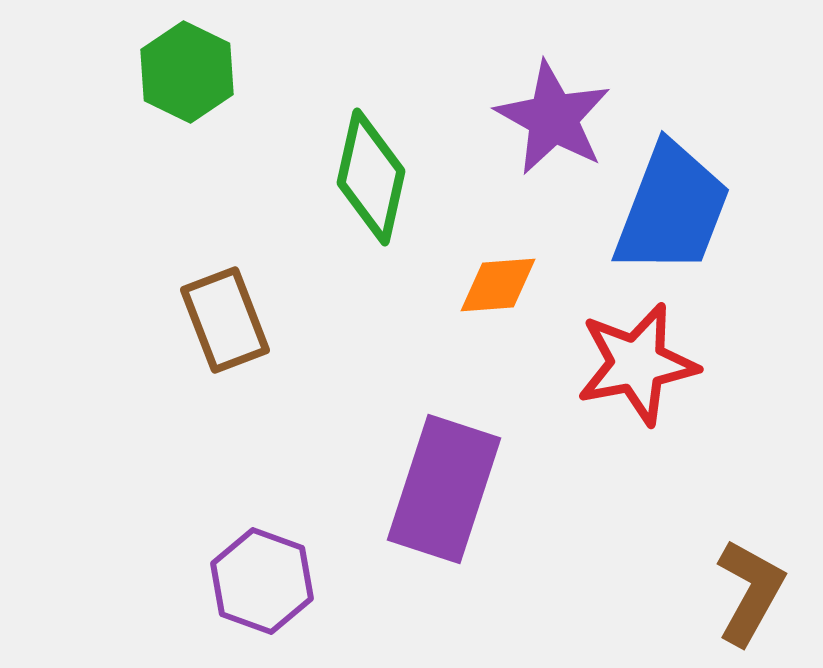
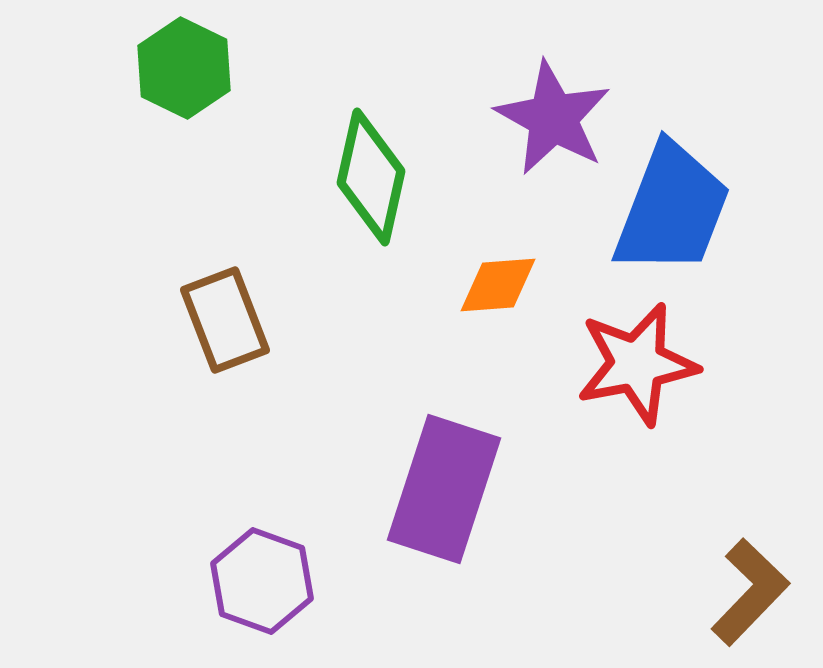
green hexagon: moved 3 px left, 4 px up
brown L-shape: rotated 15 degrees clockwise
